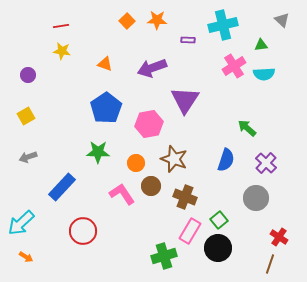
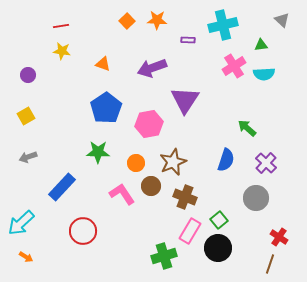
orange triangle: moved 2 px left
brown star: moved 1 px left, 3 px down; rotated 28 degrees clockwise
